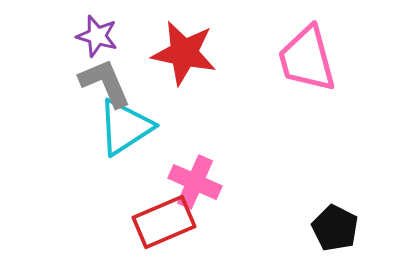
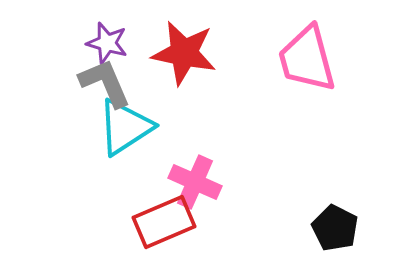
purple star: moved 10 px right, 7 px down
